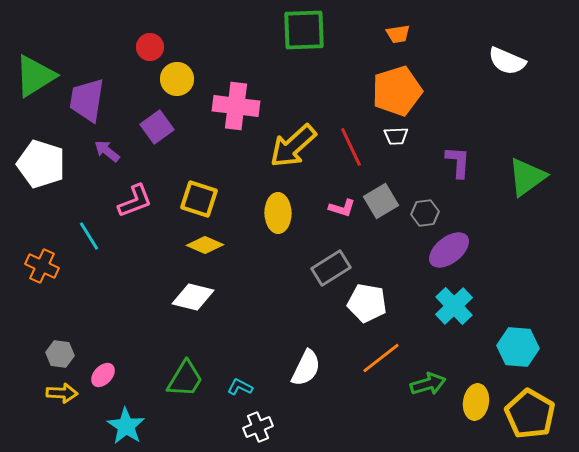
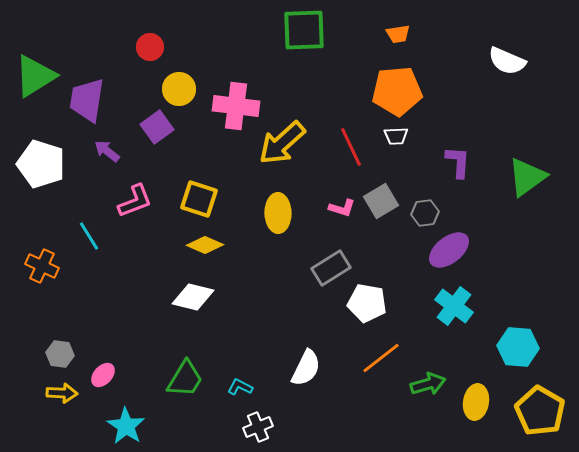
yellow circle at (177, 79): moved 2 px right, 10 px down
orange pentagon at (397, 91): rotated 12 degrees clockwise
yellow arrow at (293, 146): moved 11 px left, 3 px up
cyan cross at (454, 306): rotated 9 degrees counterclockwise
yellow pentagon at (530, 414): moved 10 px right, 3 px up
